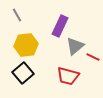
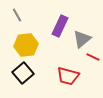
gray triangle: moved 7 px right, 7 px up
